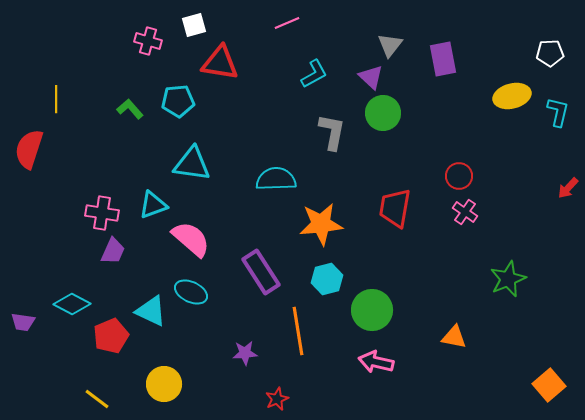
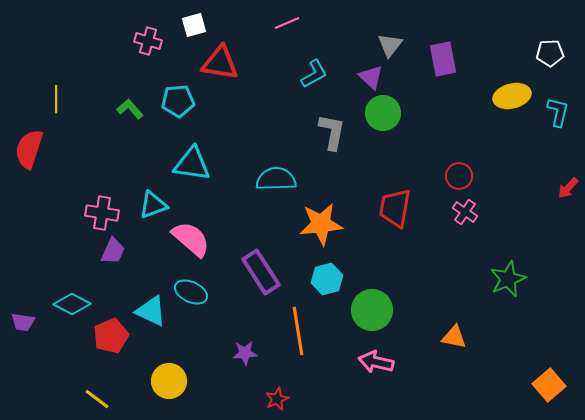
yellow circle at (164, 384): moved 5 px right, 3 px up
